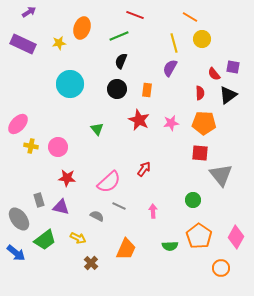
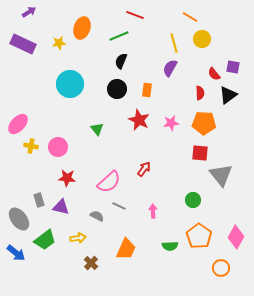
yellow arrow at (78, 238): rotated 35 degrees counterclockwise
